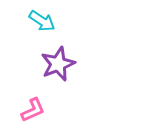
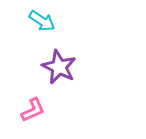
purple star: moved 1 px right, 3 px down; rotated 24 degrees counterclockwise
